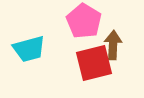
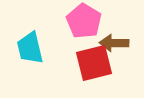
brown arrow: moved 1 px right, 2 px up; rotated 92 degrees counterclockwise
cyan trapezoid: moved 1 px right, 1 px up; rotated 92 degrees clockwise
